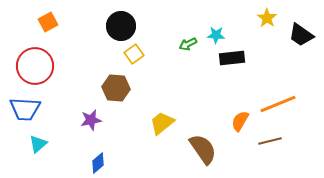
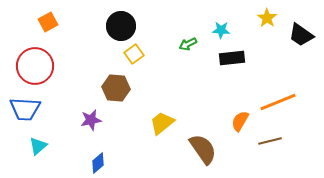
cyan star: moved 5 px right, 5 px up
orange line: moved 2 px up
cyan triangle: moved 2 px down
